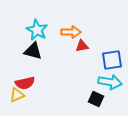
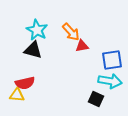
orange arrow: rotated 48 degrees clockwise
black triangle: moved 1 px up
cyan arrow: moved 1 px up
yellow triangle: rotated 28 degrees clockwise
